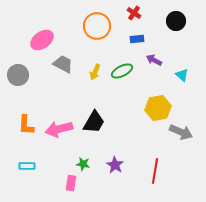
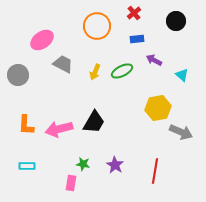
red cross: rotated 16 degrees clockwise
